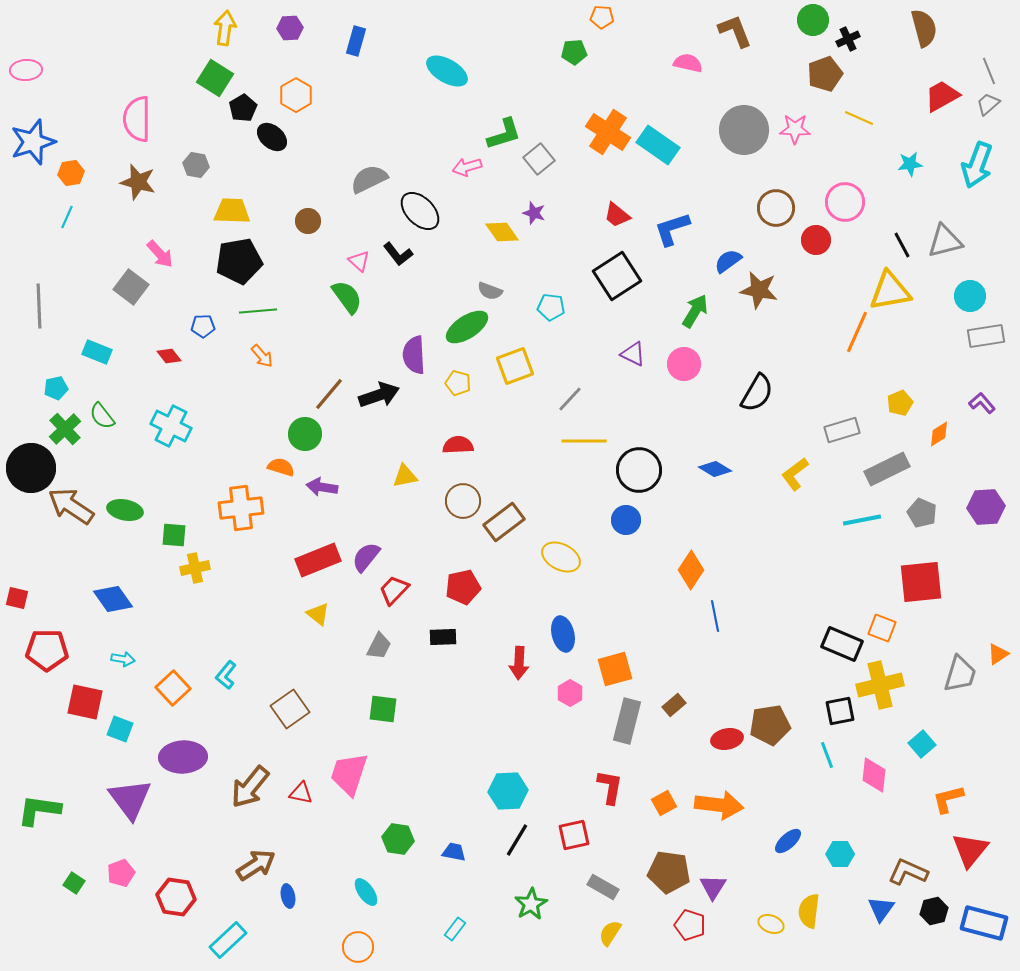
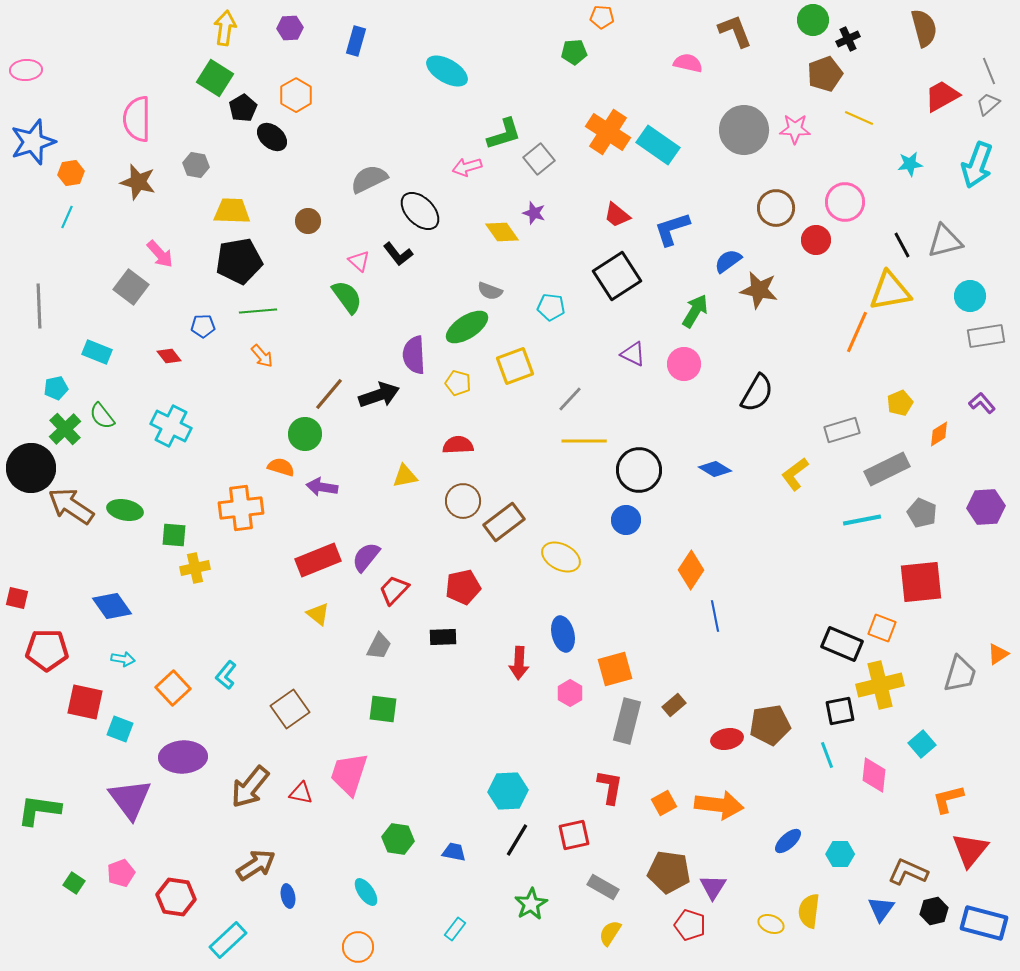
blue diamond at (113, 599): moved 1 px left, 7 px down
